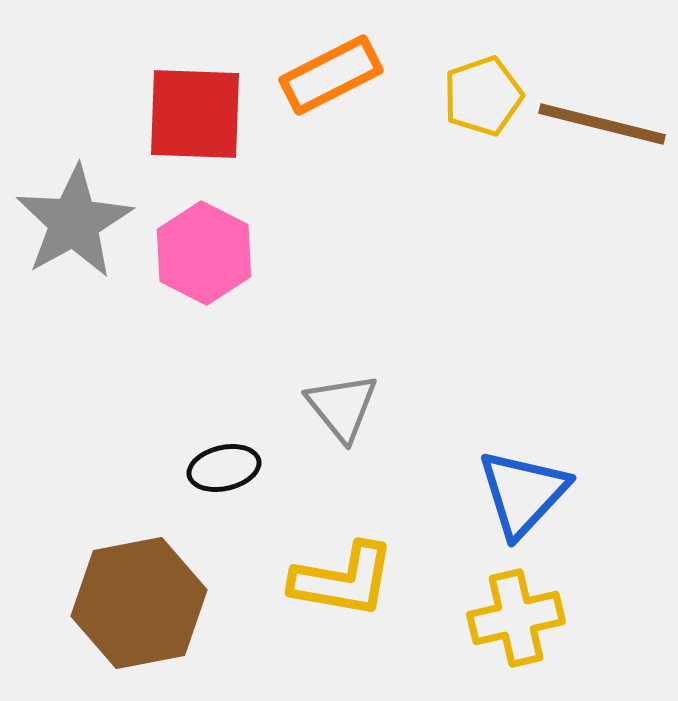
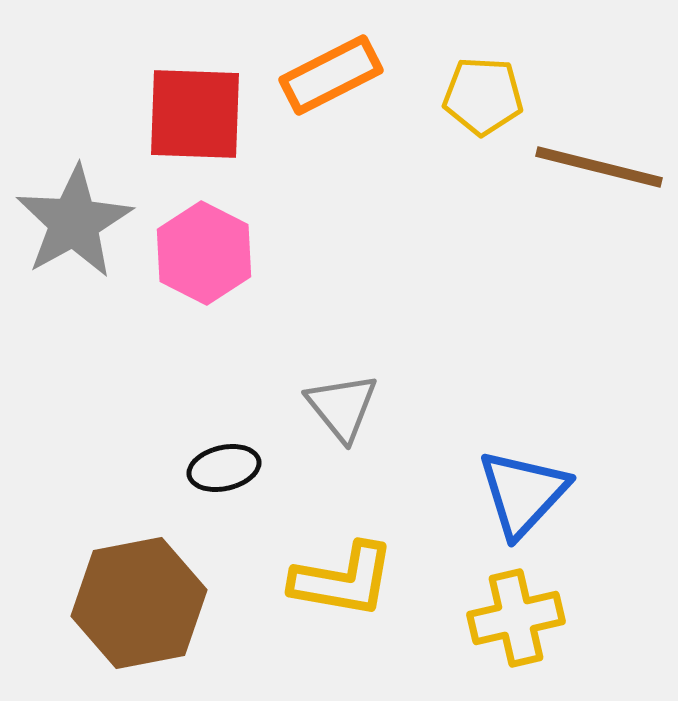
yellow pentagon: rotated 22 degrees clockwise
brown line: moved 3 px left, 43 px down
